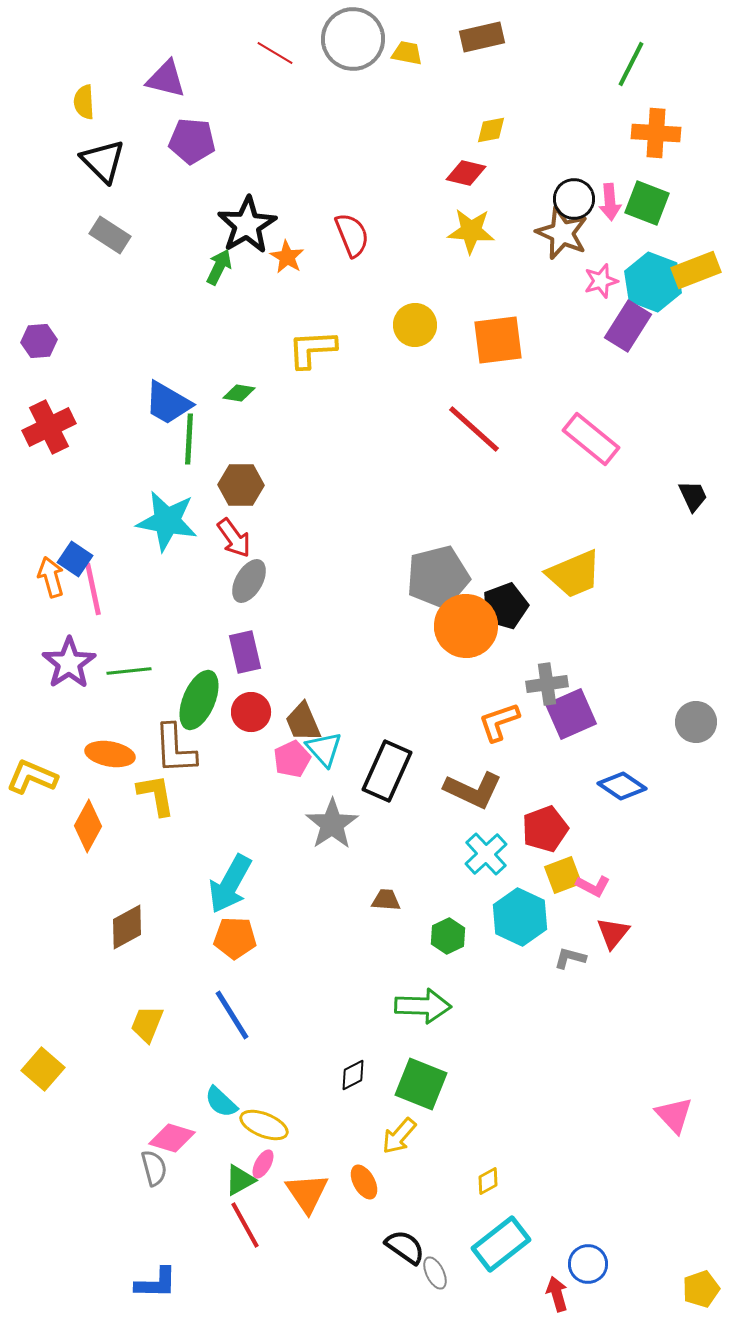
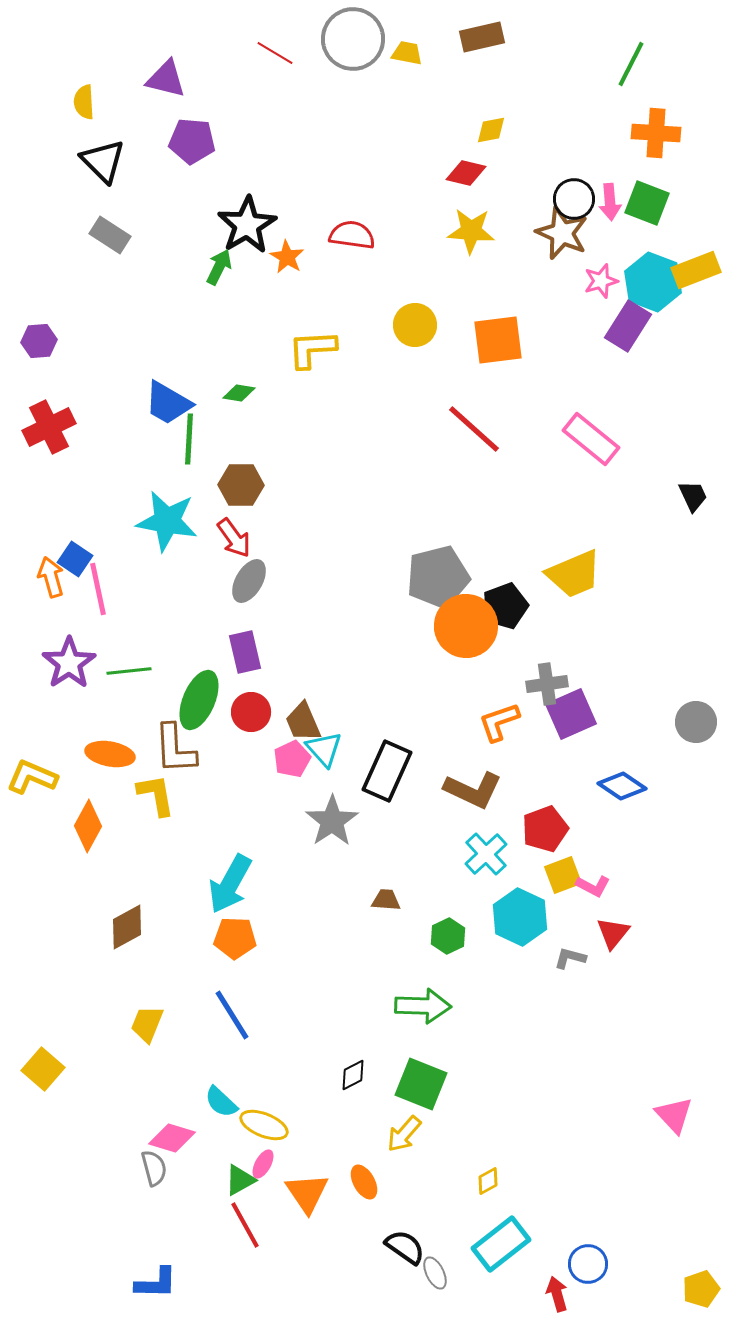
red semicircle at (352, 235): rotated 60 degrees counterclockwise
pink line at (93, 589): moved 5 px right
gray star at (332, 824): moved 3 px up
yellow arrow at (399, 1136): moved 5 px right, 2 px up
